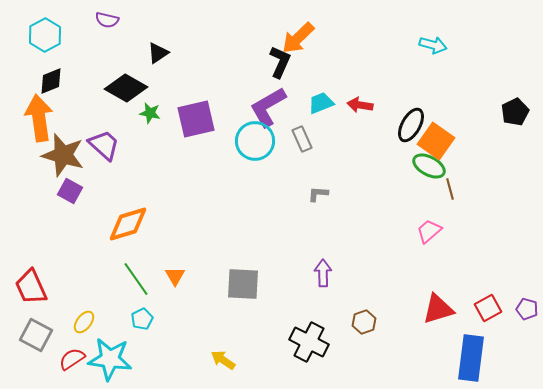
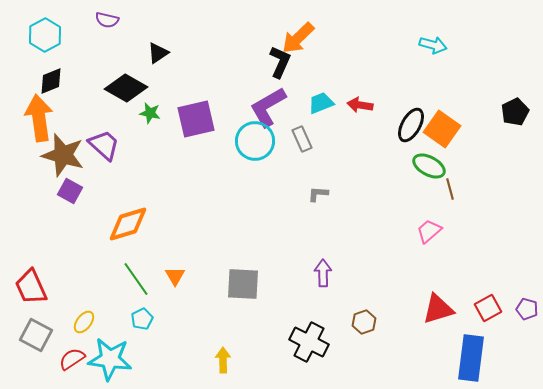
orange square at (436, 141): moved 6 px right, 12 px up
yellow arrow at (223, 360): rotated 55 degrees clockwise
